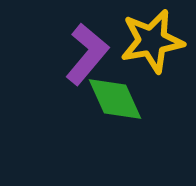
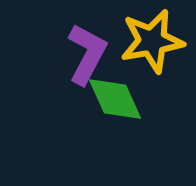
purple L-shape: rotated 12 degrees counterclockwise
